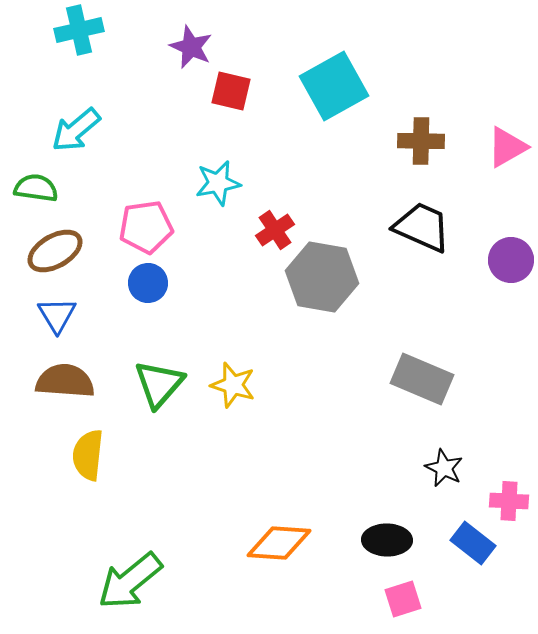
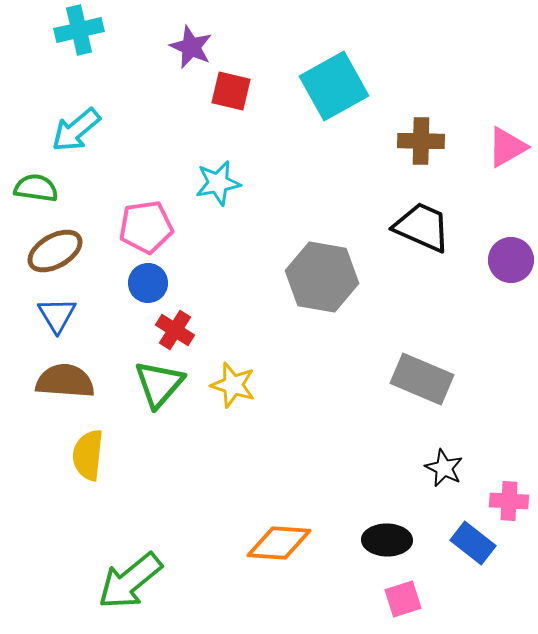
red cross: moved 100 px left, 100 px down; rotated 24 degrees counterclockwise
